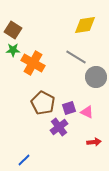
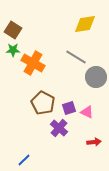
yellow diamond: moved 1 px up
purple cross: moved 1 px down; rotated 12 degrees counterclockwise
